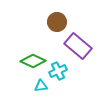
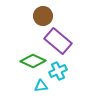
brown circle: moved 14 px left, 6 px up
purple rectangle: moved 20 px left, 5 px up
